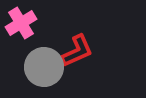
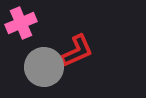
pink cross: rotated 8 degrees clockwise
